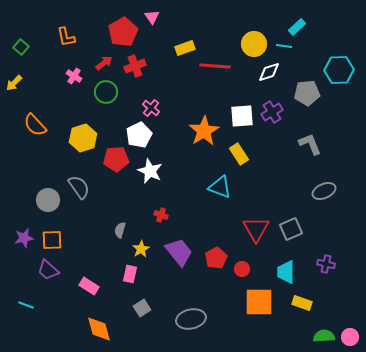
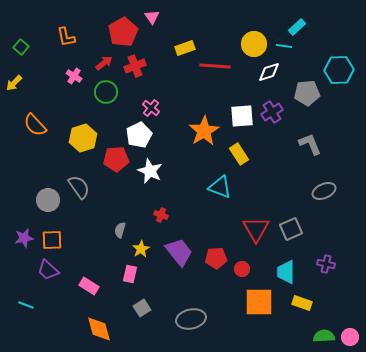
red pentagon at (216, 258): rotated 25 degrees clockwise
